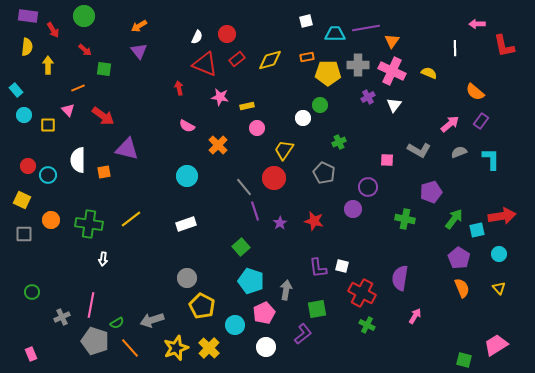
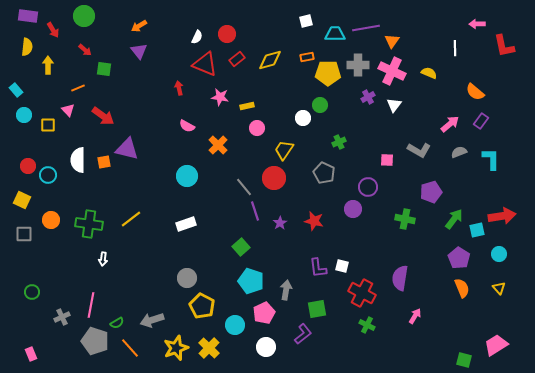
orange square at (104, 172): moved 10 px up
